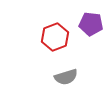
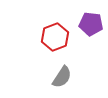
gray semicircle: moved 4 px left; rotated 40 degrees counterclockwise
